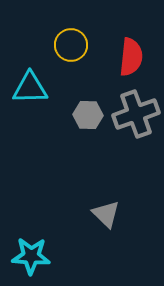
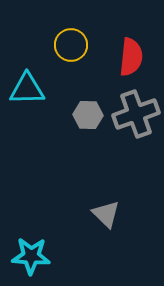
cyan triangle: moved 3 px left, 1 px down
